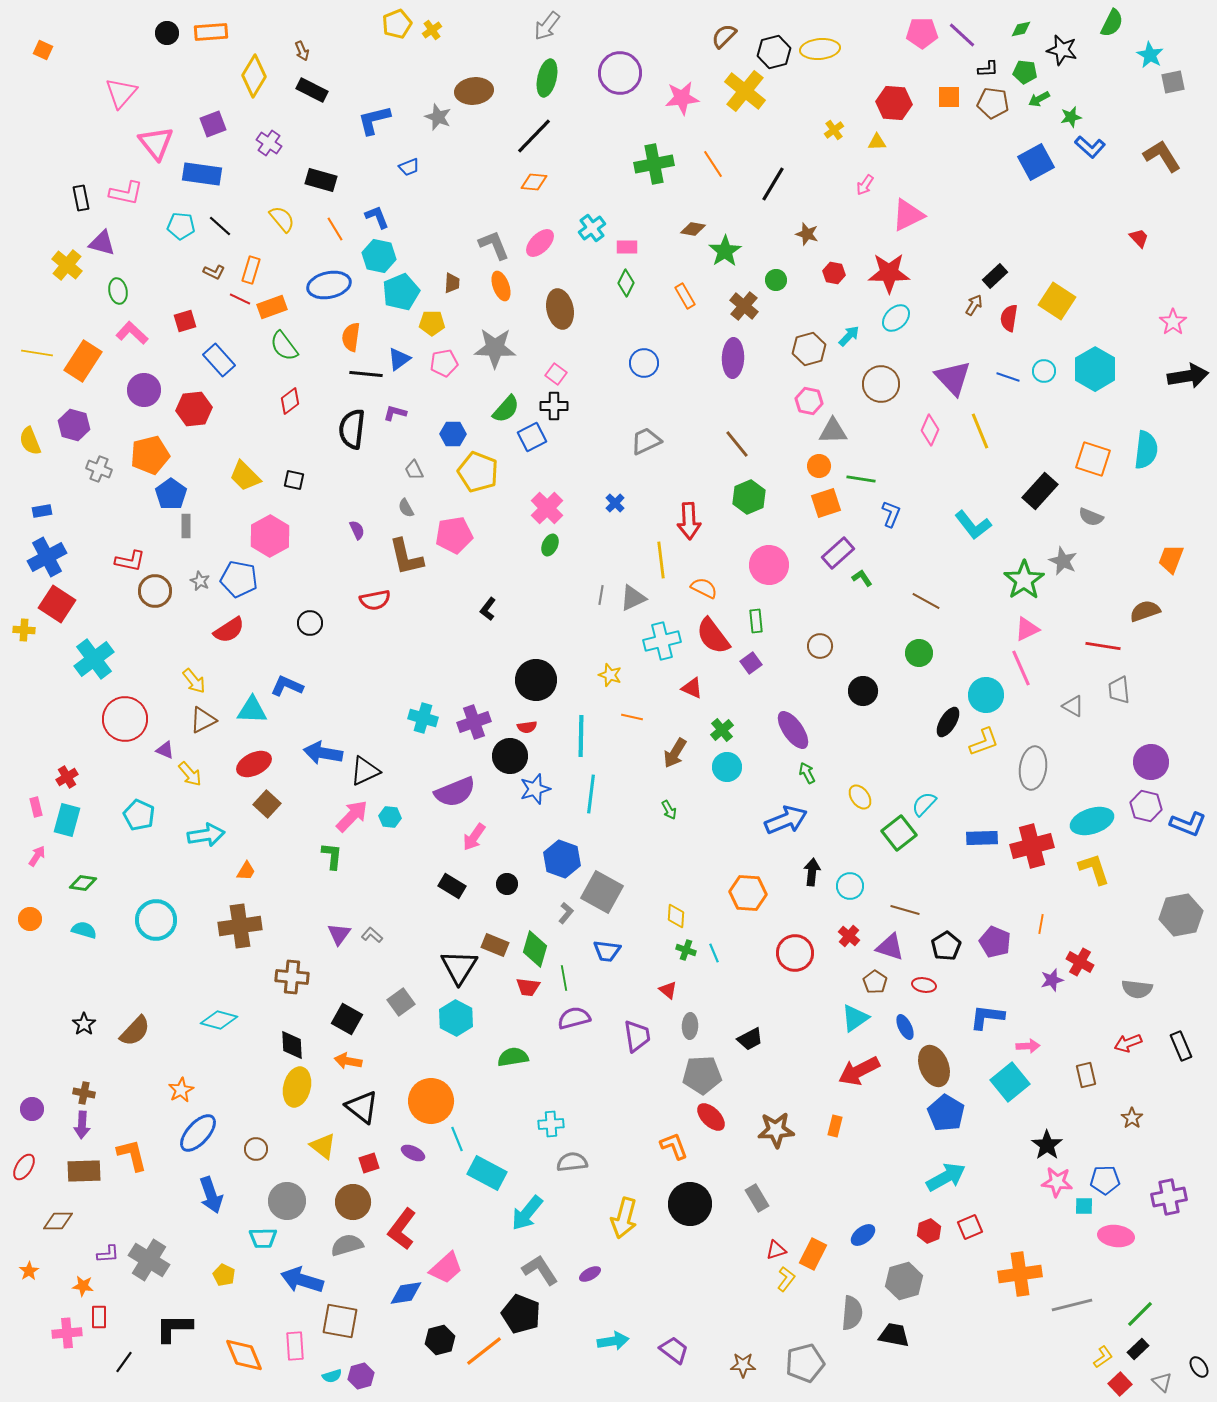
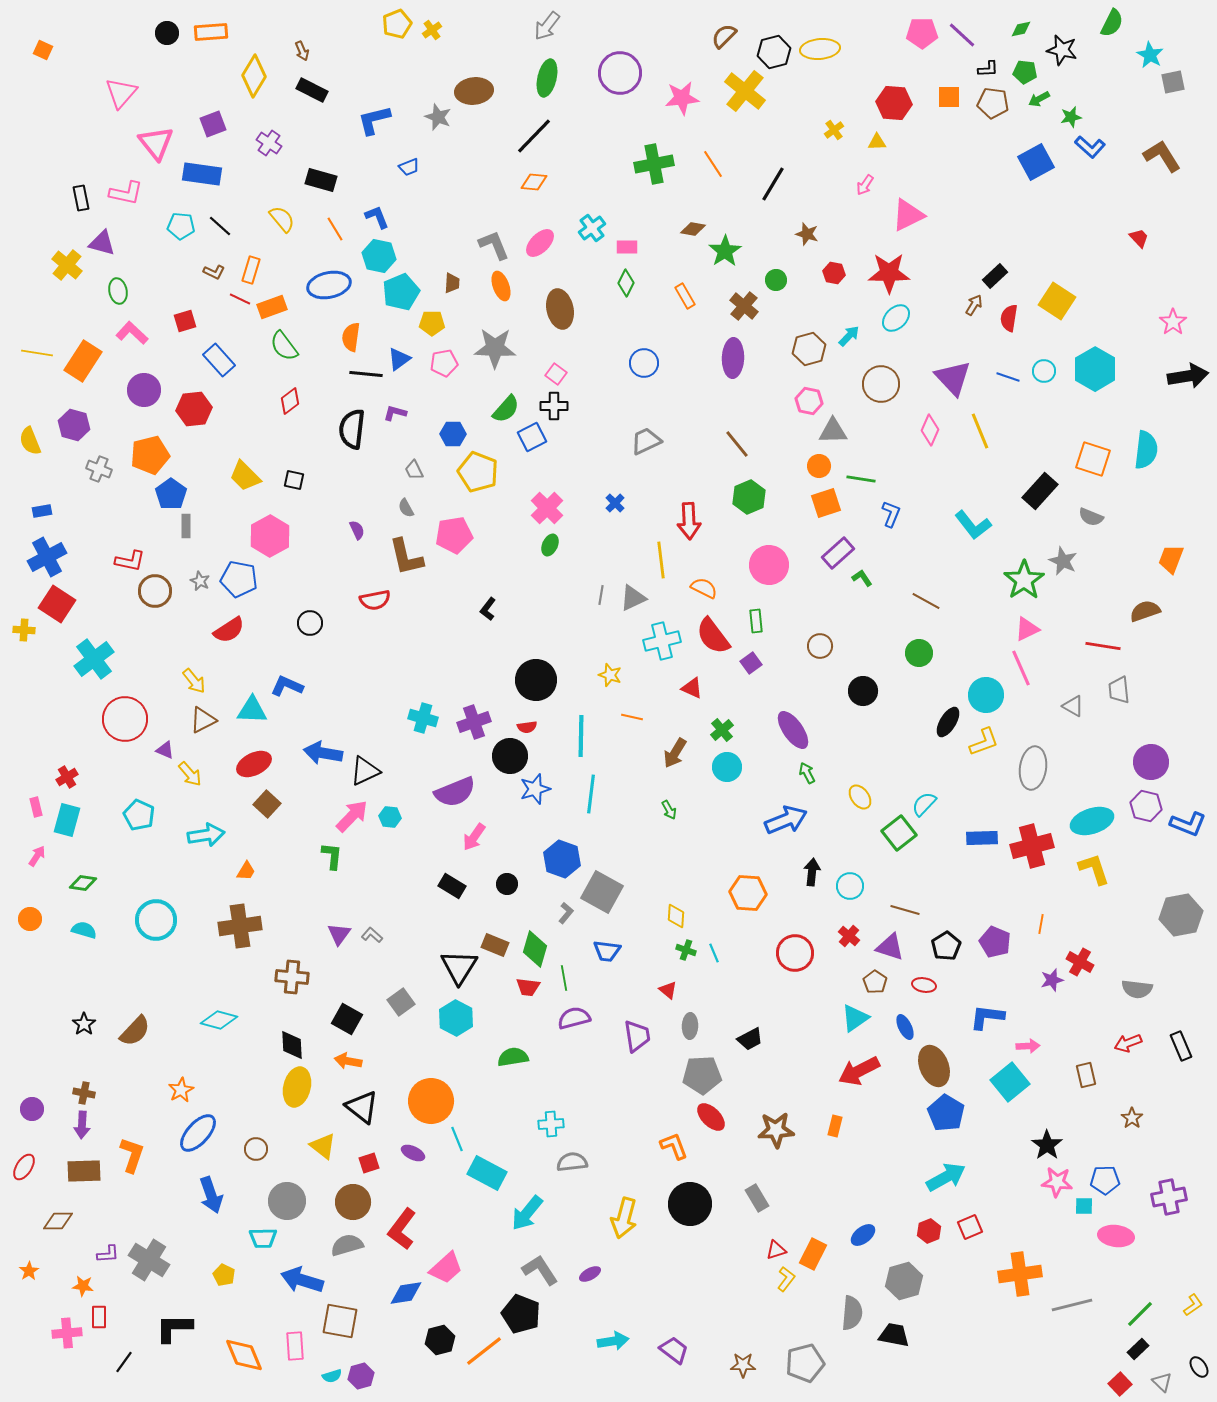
orange L-shape at (132, 1155): rotated 33 degrees clockwise
yellow L-shape at (1103, 1357): moved 90 px right, 52 px up
